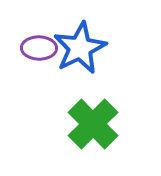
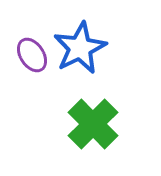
purple ellipse: moved 7 px left, 7 px down; rotated 56 degrees clockwise
